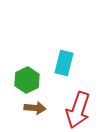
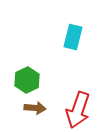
cyan rectangle: moved 9 px right, 26 px up
